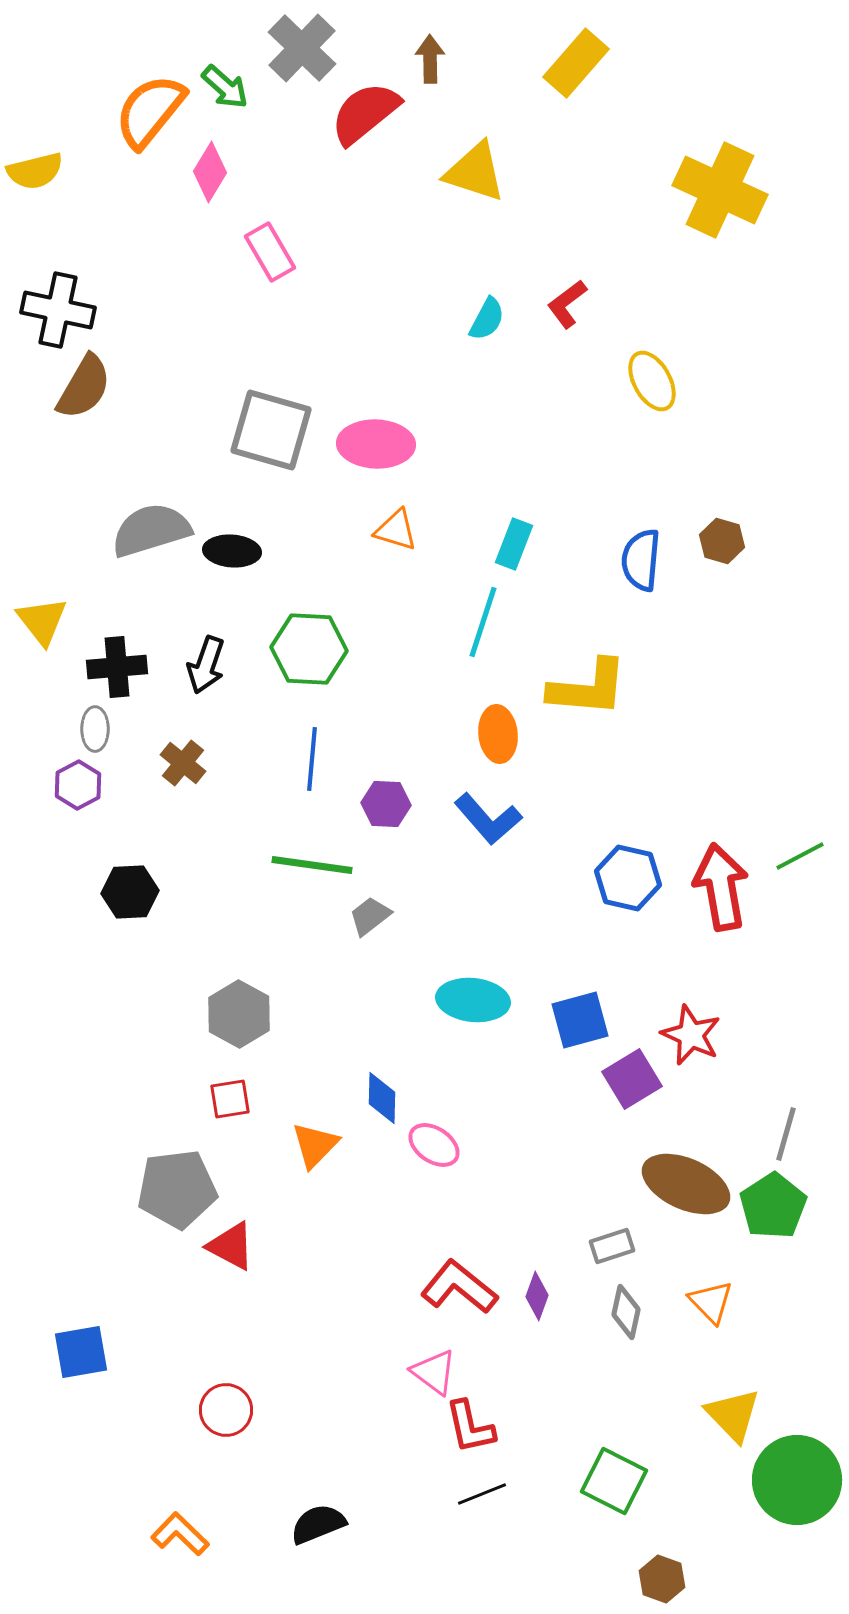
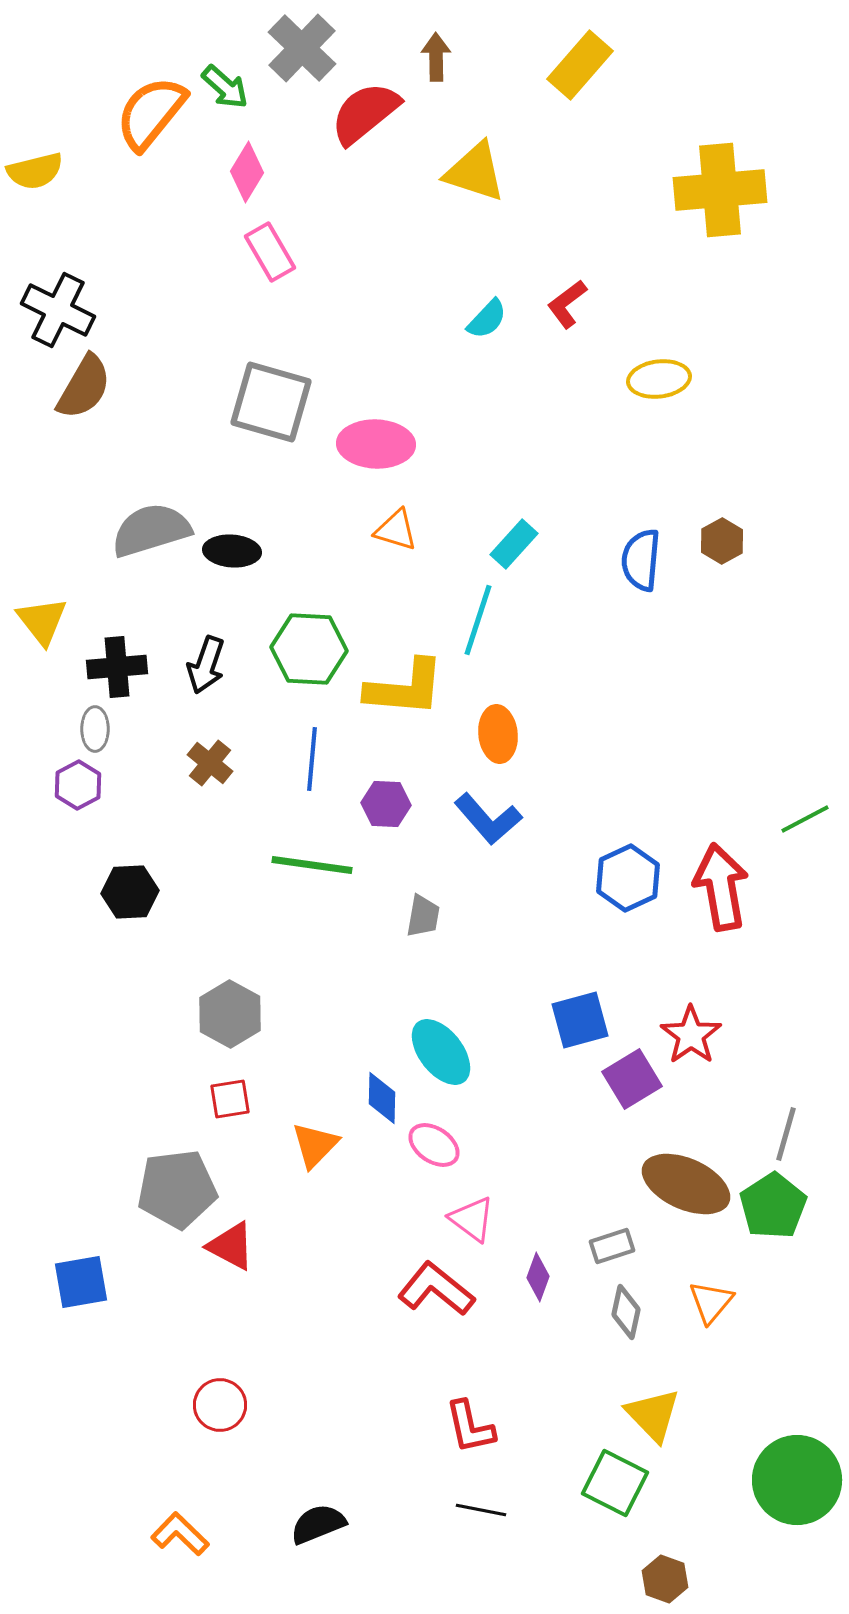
brown arrow at (430, 59): moved 6 px right, 2 px up
yellow rectangle at (576, 63): moved 4 px right, 2 px down
orange semicircle at (150, 111): moved 1 px right, 2 px down
pink diamond at (210, 172): moved 37 px right
yellow cross at (720, 190): rotated 30 degrees counterclockwise
black cross at (58, 310): rotated 14 degrees clockwise
cyan semicircle at (487, 319): rotated 15 degrees clockwise
yellow ellipse at (652, 381): moved 7 px right, 2 px up; rotated 68 degrees counterclockwise
gray square at (271, 430): moved 28 px up
brown hexagon at (722, 541): rotated 15 degrees clockwise
cyan rectangle at (514, 544): rotated 21 degrees clockwise
cyan line at (483, 622): moved 5 px left, 2 px up
yellow L-shape at (588, 688): moved 183 px left
brown cross at (183, 763): moved 27 px right
green line at (800, 856): moved 5 px right, 37 px up
blue hexagon at (628, 878): rotated 22 degrees clockwise
gray trapezoid at (370, 916): moved 53 px right; rotated 138 degrees clockwise
cyan ellipse at (473, 1000): moved 32 px left, 52 px down; rotated 46 degrees clockwise
gray hexagon at (239, 1014): moved 9 px left
red star at (691, 1035): rotated 12 degrees clockwise
red L-shape at (459, 1287): moved 23 px left, 2 px down
purple diamond at (537, 1296): moved 1 px right, 19 px up
orange triangle at (711, 1302): rotated 24 degrees clockwise
blue square at (81, 1352): moved 70 px up
pink triangle at (434, 1372): moved 38 px right, 153 px up
red circle at (226, 1410): moved 6 px left, 5 px up
yellow triangle at (733, 1415): moved 80 px left
green square at (614, 1481): moved 1 px right, 2 px down
black line at (482, 1494): moved 1 px left, 16 px down; rotated 33 degrees clockwise
brown hexagon at (662, 1579): moved 3 px right
